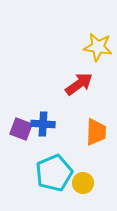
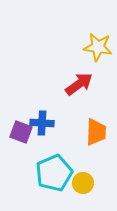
blue cross: moved 1 px left, 1 px up
purple square: moved 3 px down
